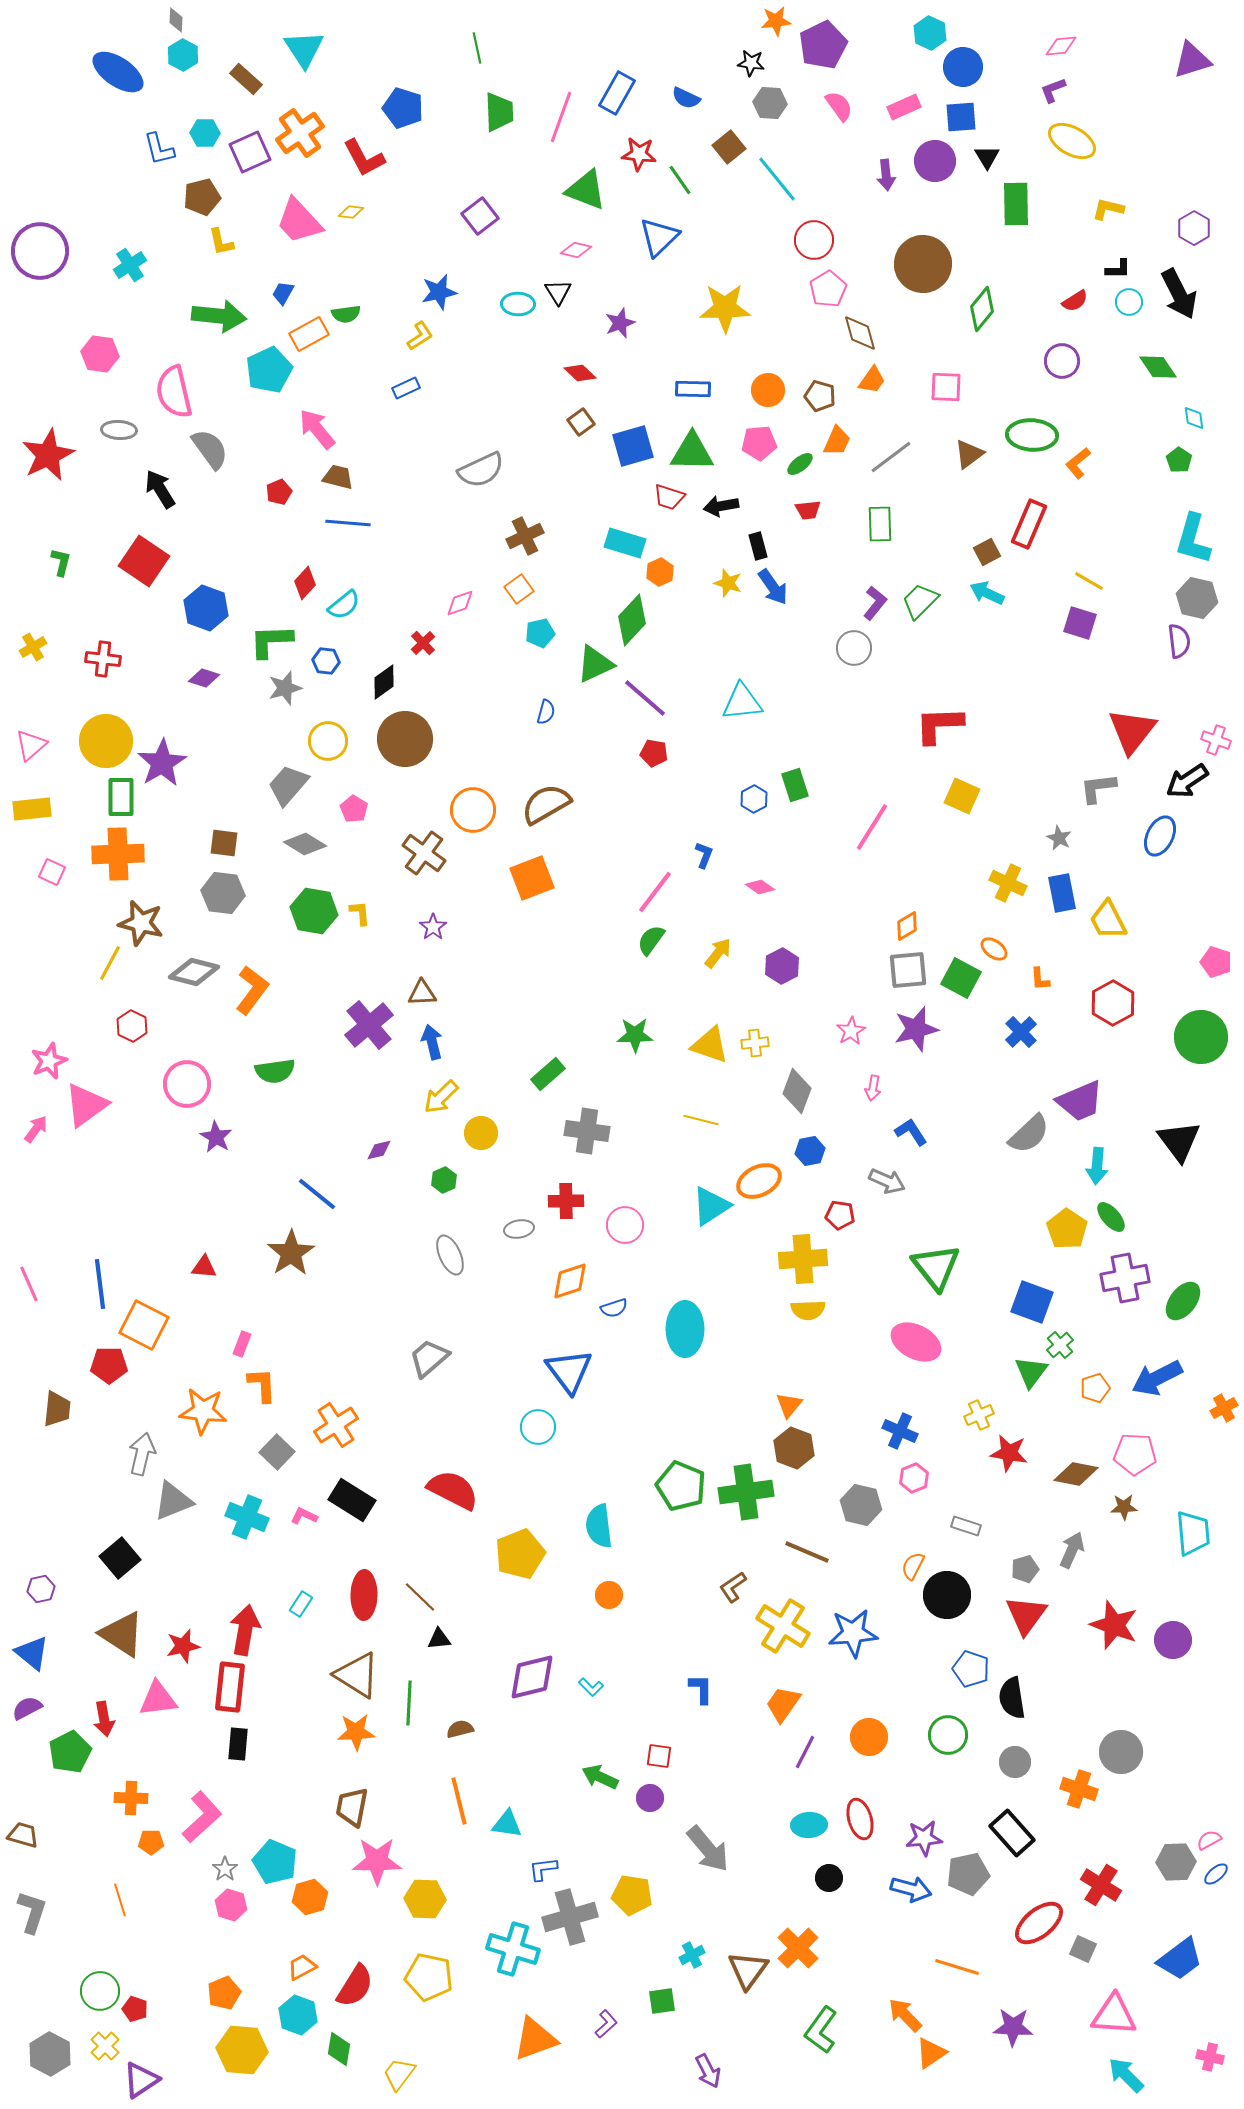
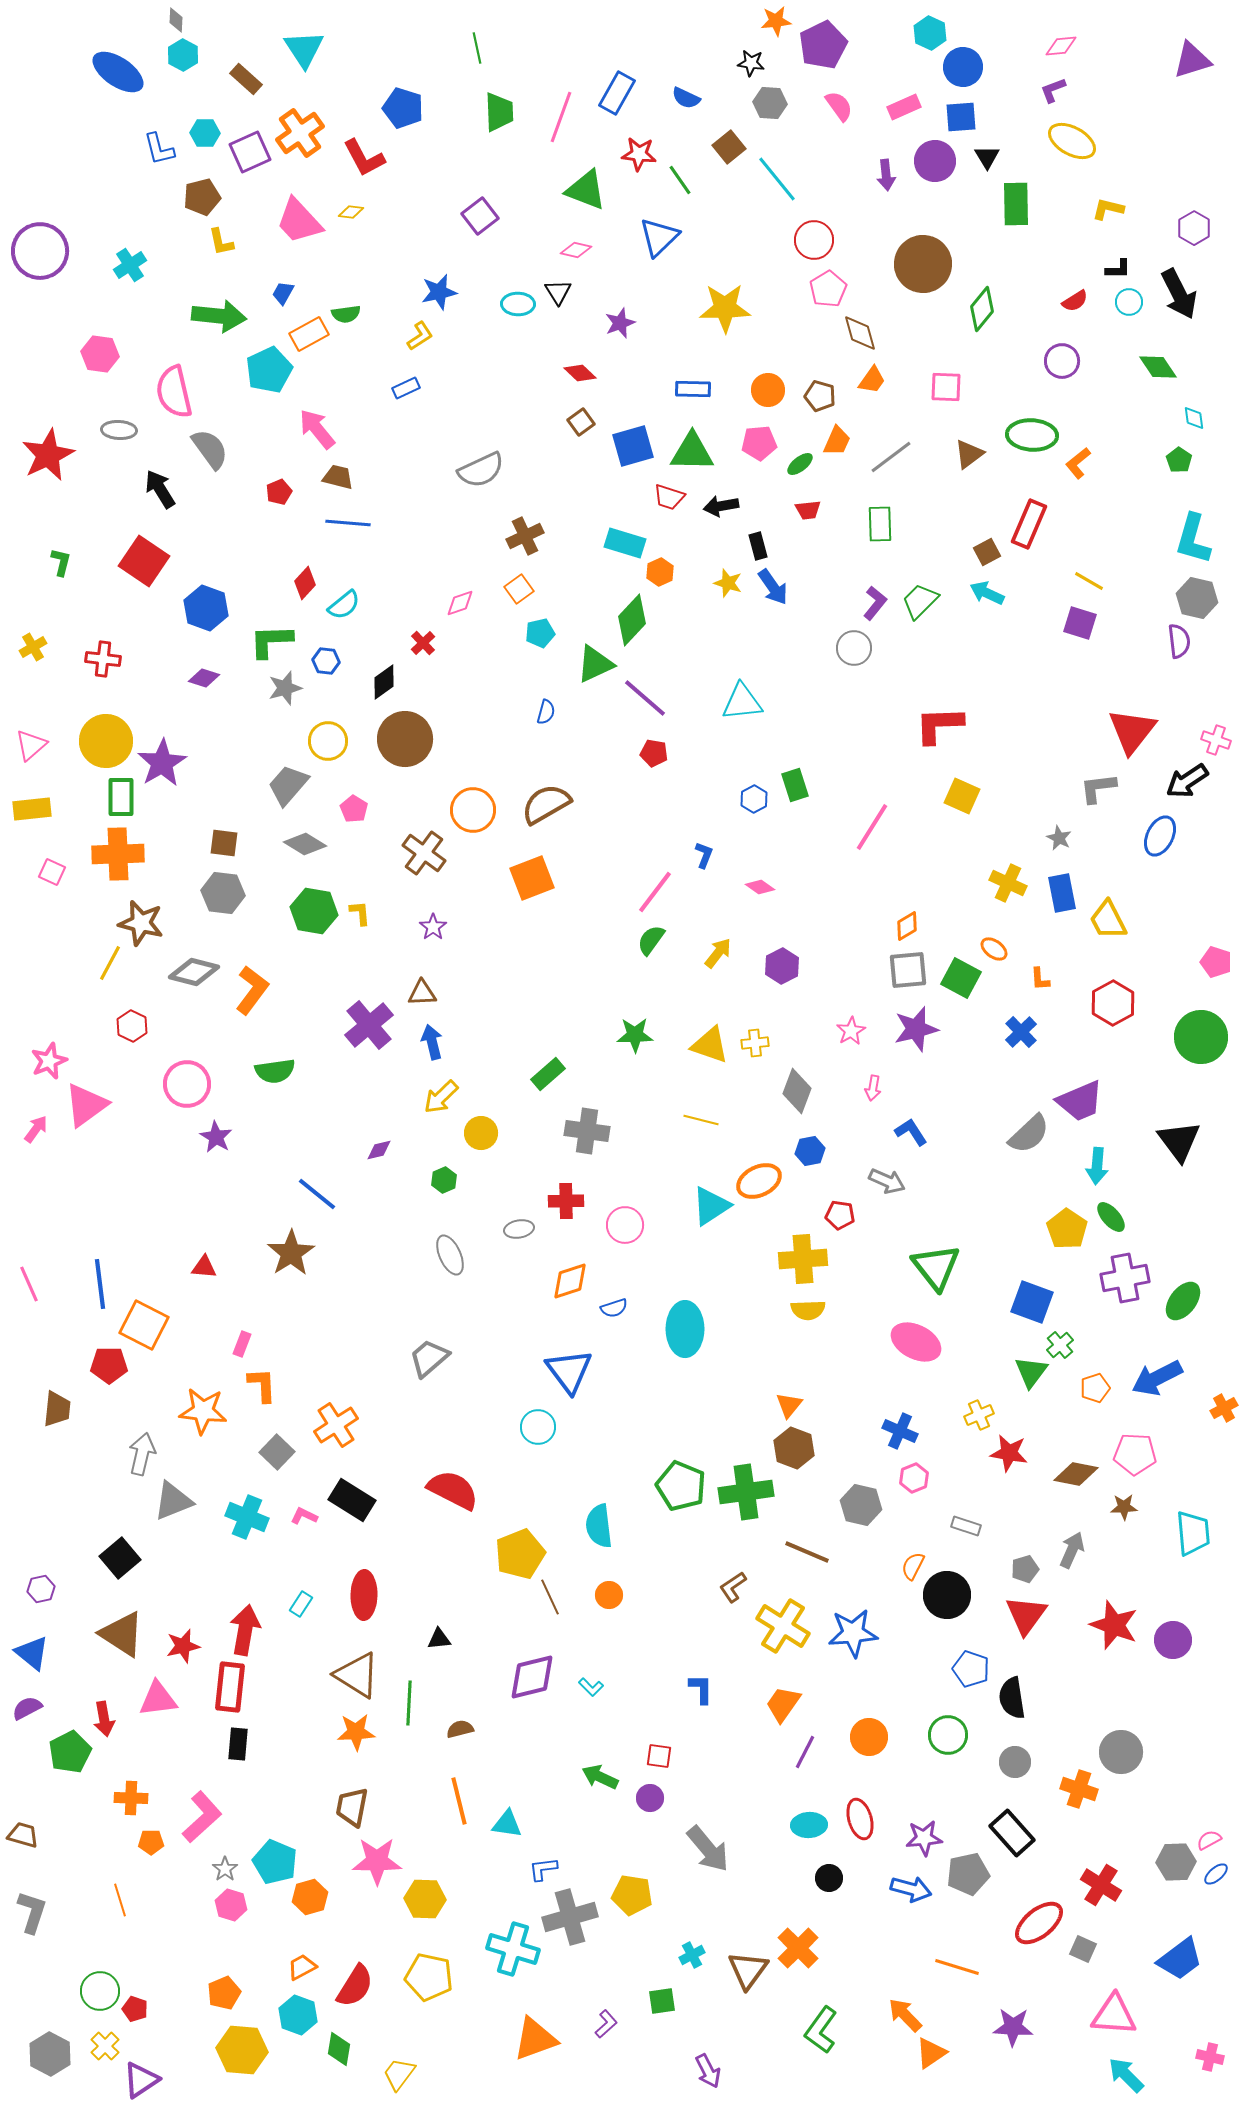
brown line at (420, 1597): moved 130 px right; rotated 21 degrees clockwise
